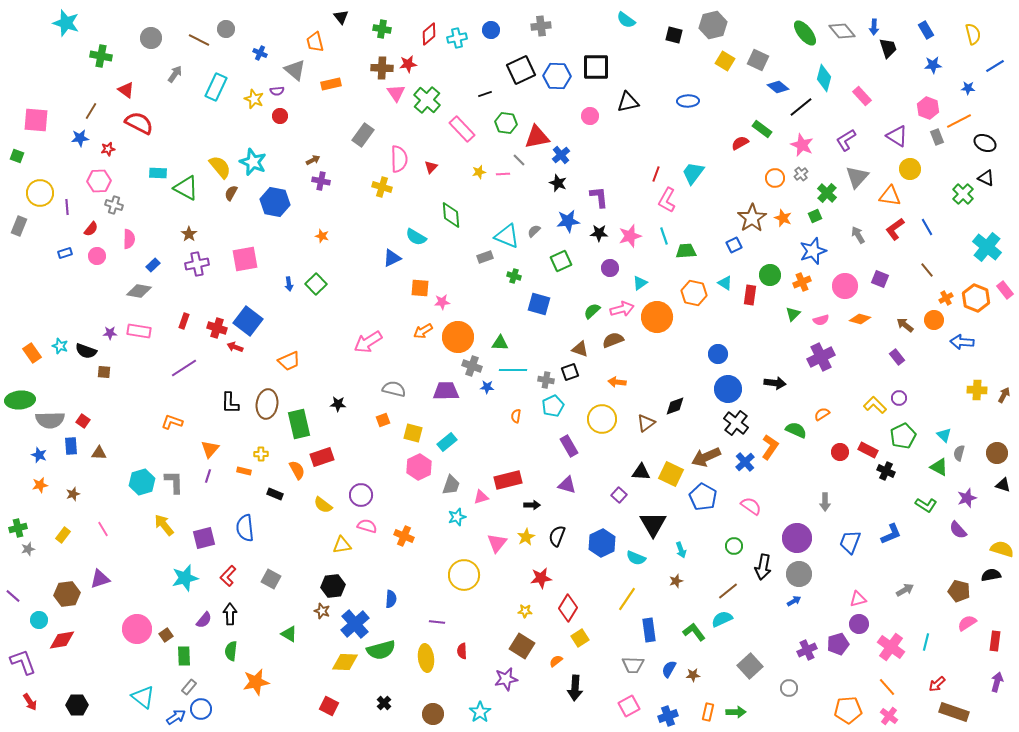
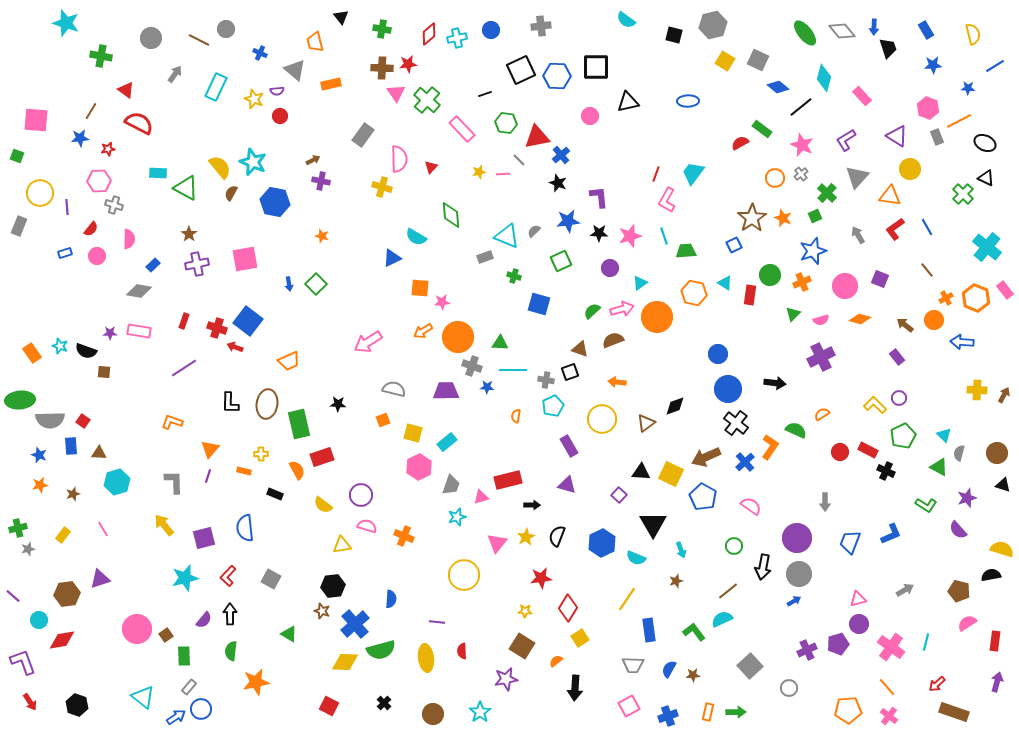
cyan hexagon at (142, 482): moved 25 px left
black hexagon at (77, 705): rotated 20 degrees clockwise
